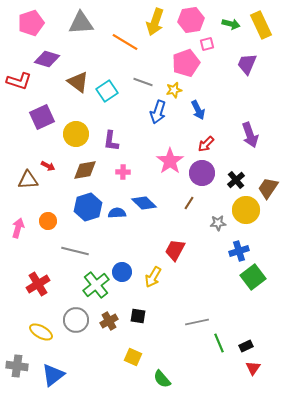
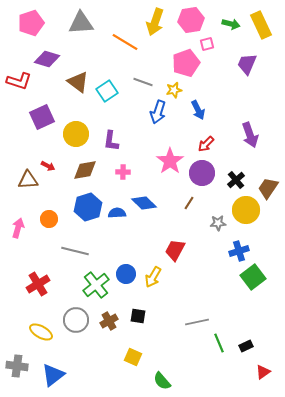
orange circle at (48, 221): moved 1 px right, 2 px up
blue circle at (122, 272): moved 4 px right, 2 px down
red triangle at (253, 368): moved 10 px right, 4 px down; rotated 21 degrees clockwise
green semicircle at (162, 379): moved 2 px down
